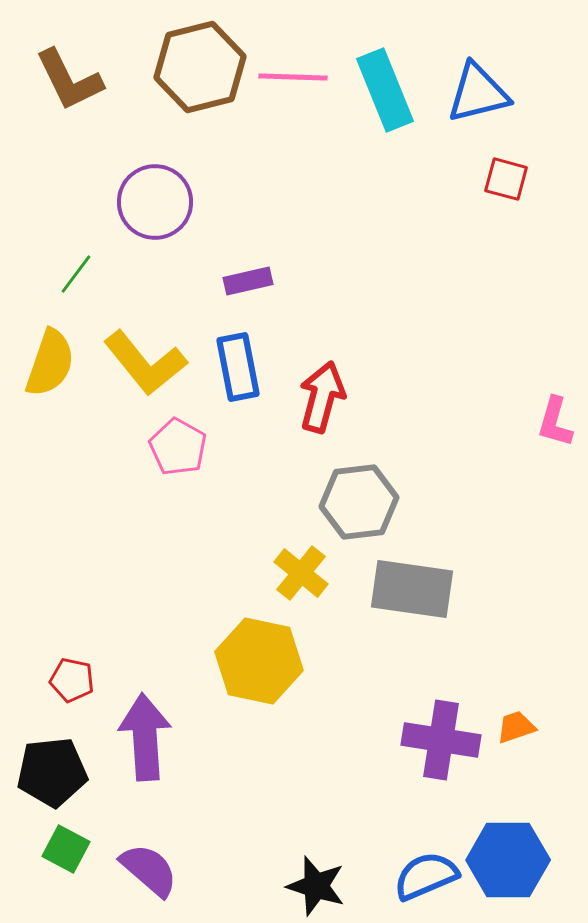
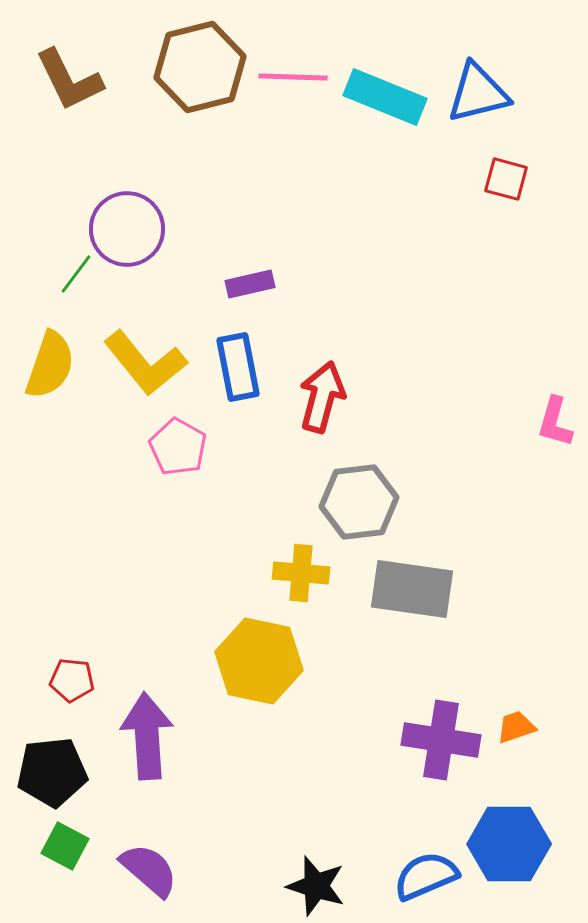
cyan rectangle: moved 7 px down; rotated 46 degrees counterclockwise
purple circle: moved 28 px left, 27 px down
purple rectangle: moved 2 px right, 3 px down
yellow semicircle: moved 2 px down
yellow cross: rotated 34 degrees counterclockwise
red pentagon: rotated 6 degrees counterclockwise
purple arrow: moved 2 px right, 1 px up
green square: moved 1 px left, 3 px up
blue hexagon: moved 1 px right, 16 px up
